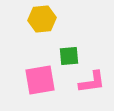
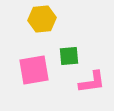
pink square: moved 6 px left, 10 px up
